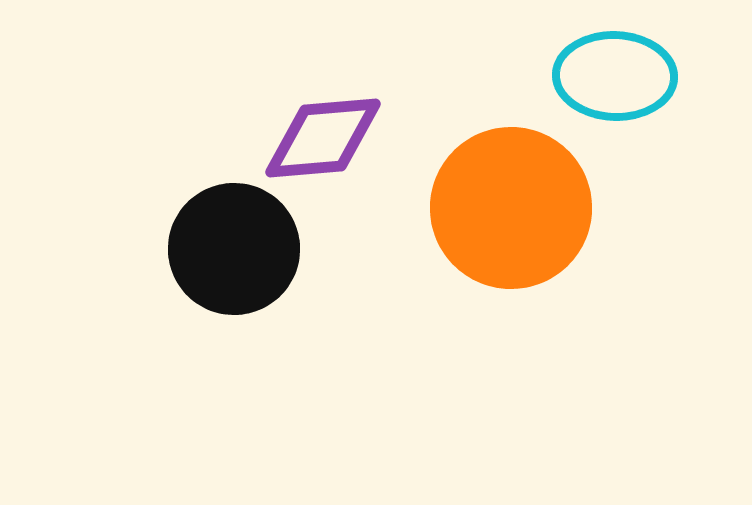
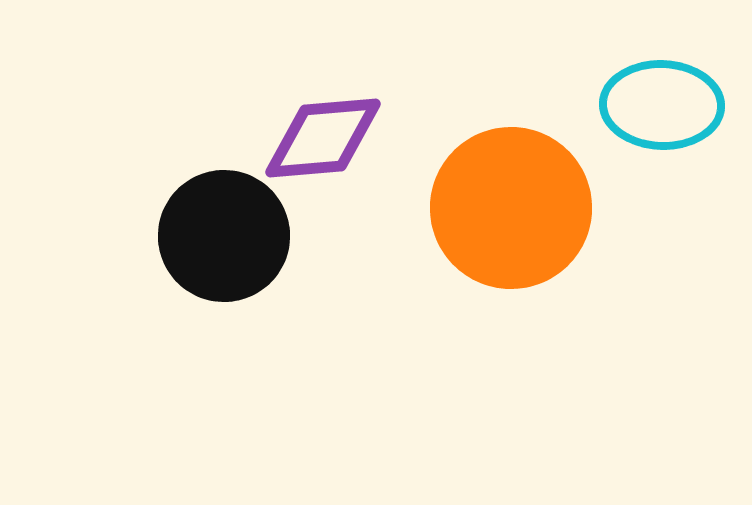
cyan ellipse: moved 47 px right, 29 px down
black circle: moved 10 px left, 13 px up
